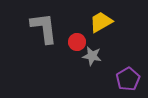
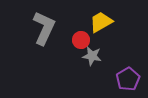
gray L-shape: rotated 32 degrees clockwise
red circle: moved 4 px right, 2 px up
